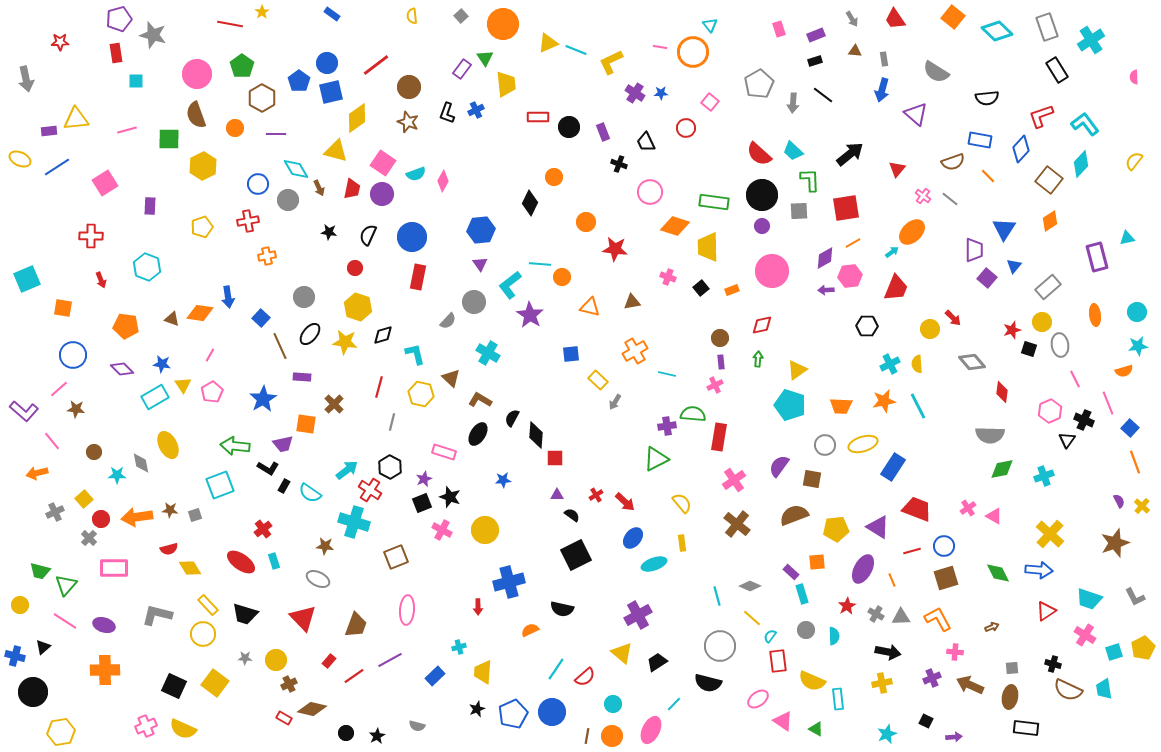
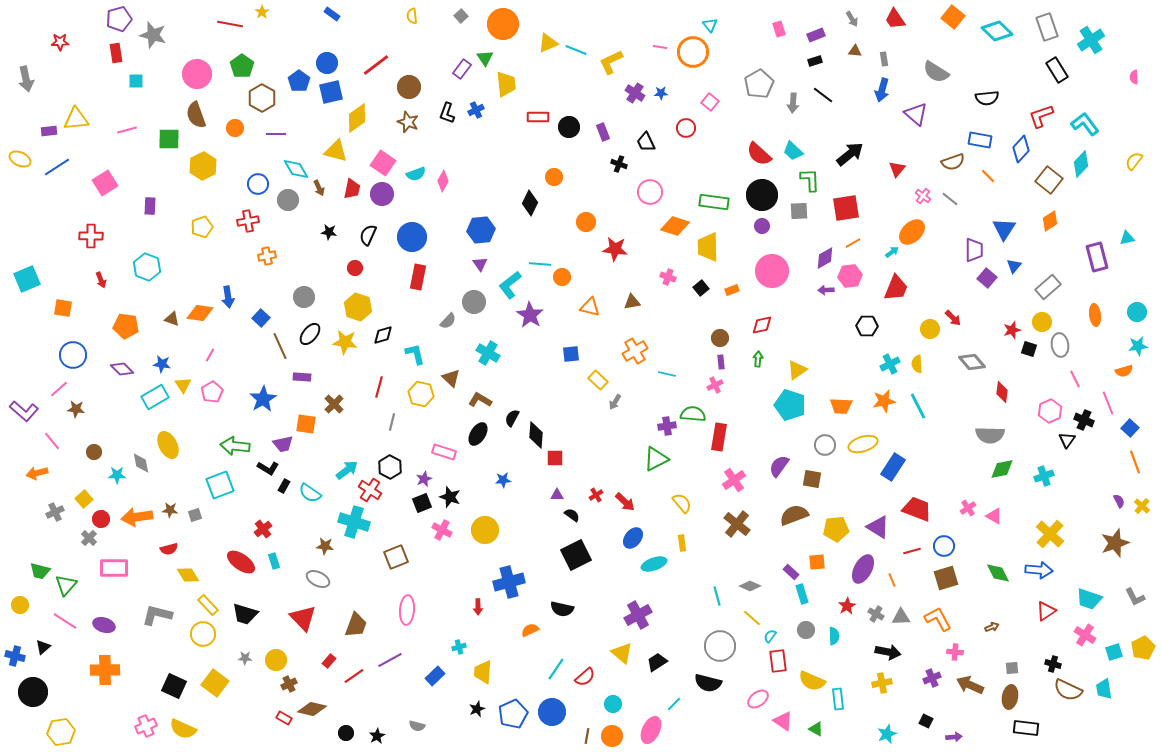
yellow diamond at (190, 568): moved 2 px left, 7 px down
